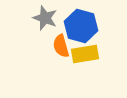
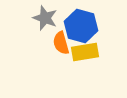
orange semicircle: moved 3 px up
yellow rectangle: moved 2 px up
